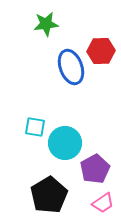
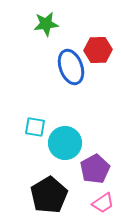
red hexagon: moved 3 px left, 1 px up
